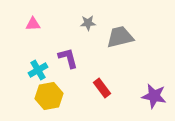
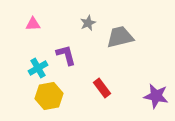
gray star: rotated 21 degrees counterclockwise
purple L-shape: moved 2 px left, 3 px up
cyan cross: moved 2 px up
purple star: moved 2 px right
